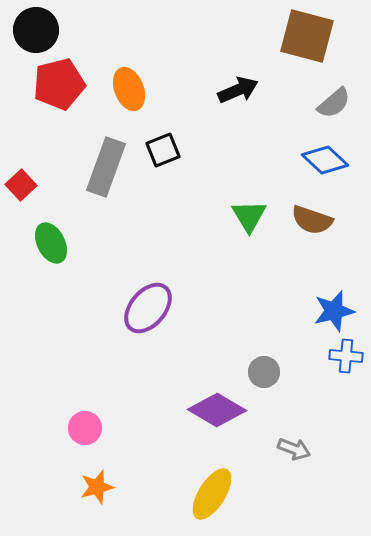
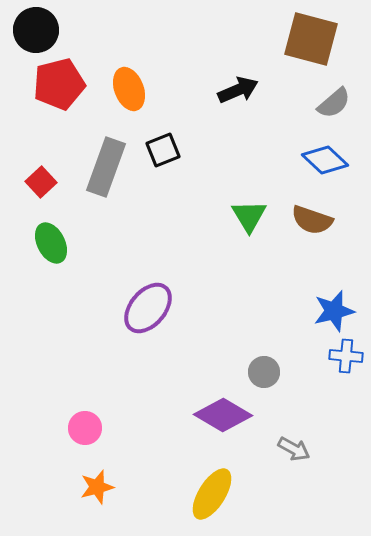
brown square: moved 4 px right, 3 px down
red square: moved 20 px right, 3 px up
purple diamond: moved 6 px right, 5 px down
gray arrow: rotated 8 degrees clockwise
